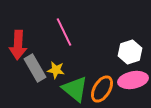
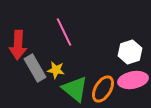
orange ellipse: moved 1 px right
